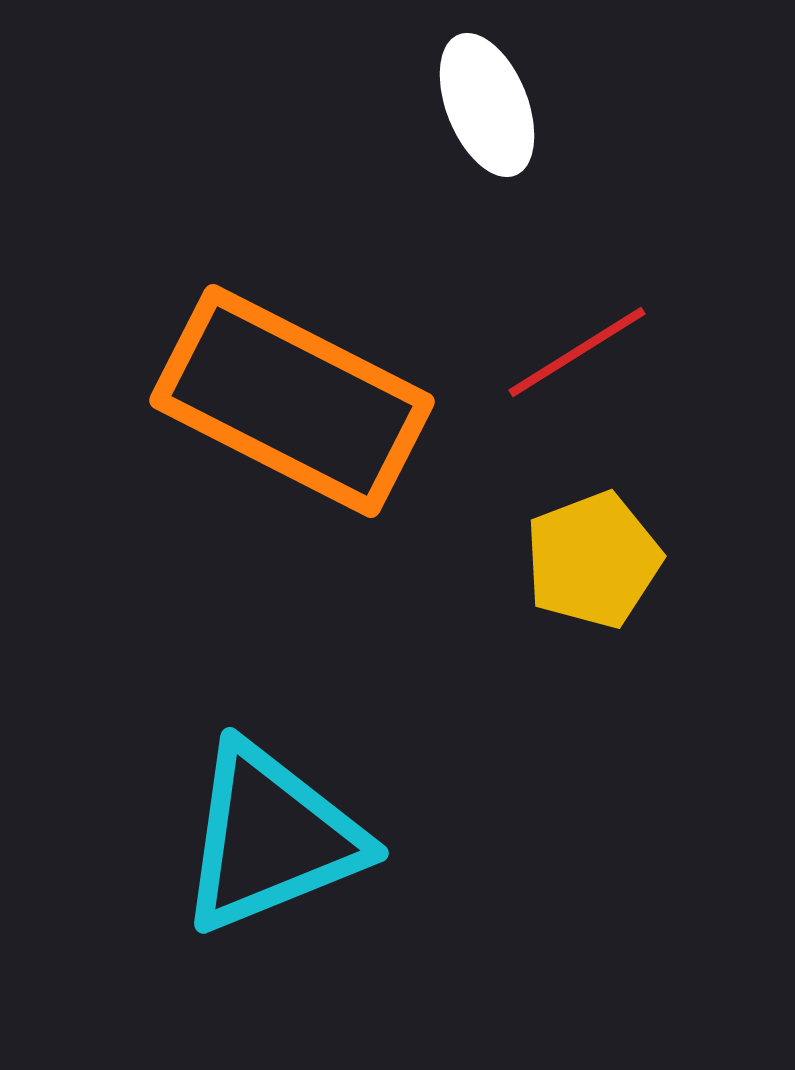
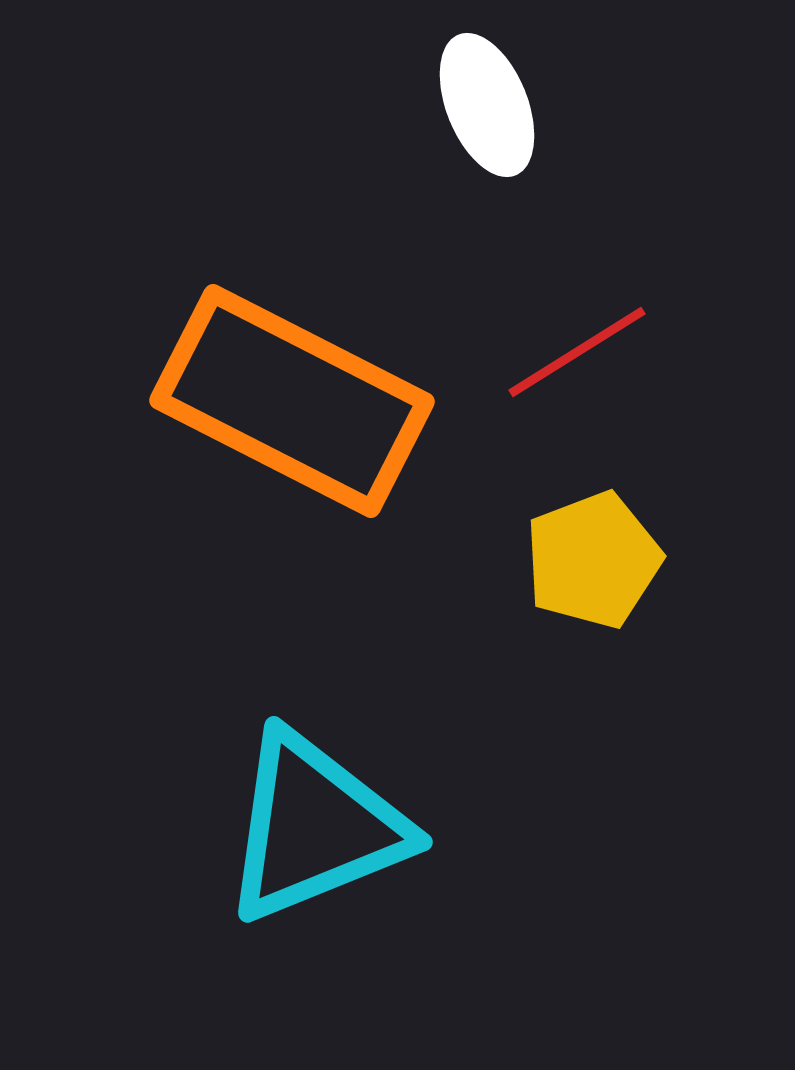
cyan triangle: moved 44 px right, 11 px up
